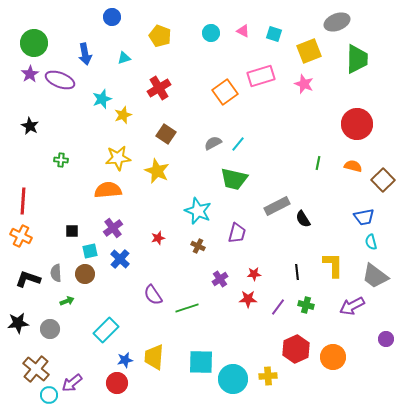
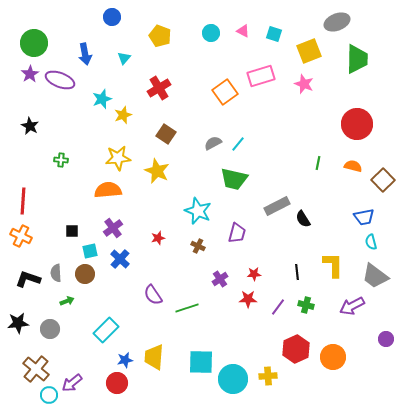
cyan triangle at (124, 58): rotated 32 degrees counterclockwise
